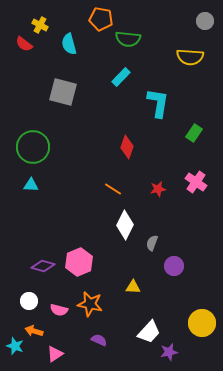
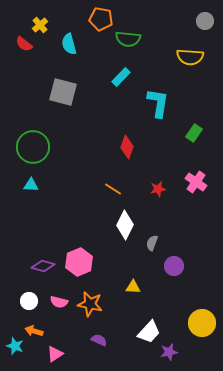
yellow cross: rotated 21 degrees clockwise
pink semicircle: moved 8 px up
